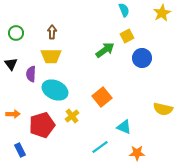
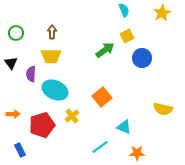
black triangle: moved 1 px up
